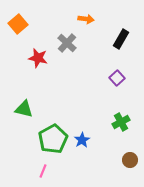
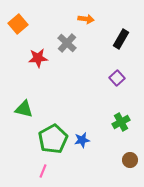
red star: rotated 18 degrees counterclockwise
blue star: rotated 21 degrees clockwise
